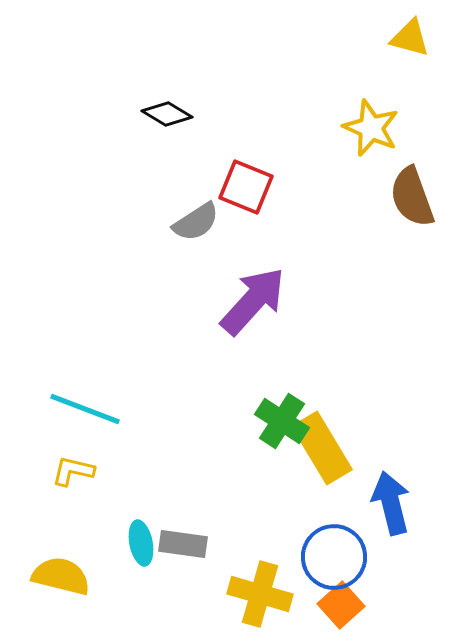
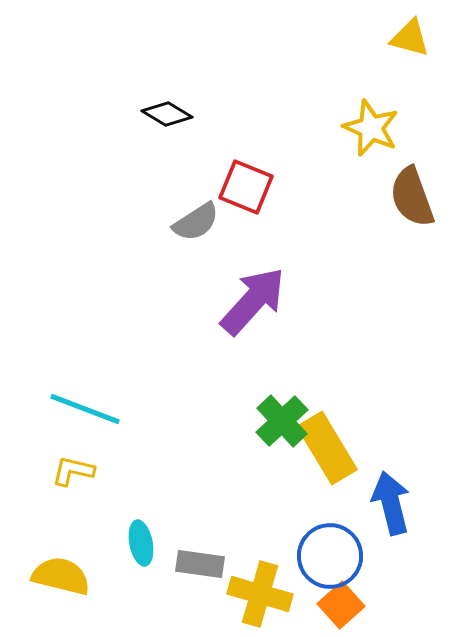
green cross: rotated 14 degrees clockwise
yellow rectangle: moved 5 px right
gray rectangle: moved 17 px right, 20 px down
blue circle: moved 4 px left, 1 px up
